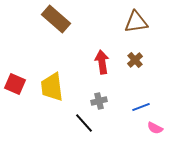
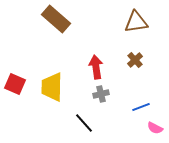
red arrow: moved 6 px left, 5 px down
yellow trapezoid: rotated 8 degrees clockwise
gray cross: moved 2 px right, 7 px up
